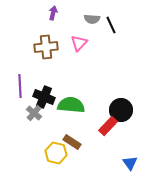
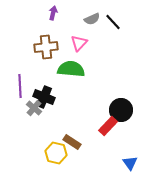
gray semicircle: rotated 28 degrees counterclockwise
black line: moved 2 px right, 3 px up; rotated 18 degrees counterclockwise
green semicircle: moved 36 px up
gray cross: moved 5 px up
